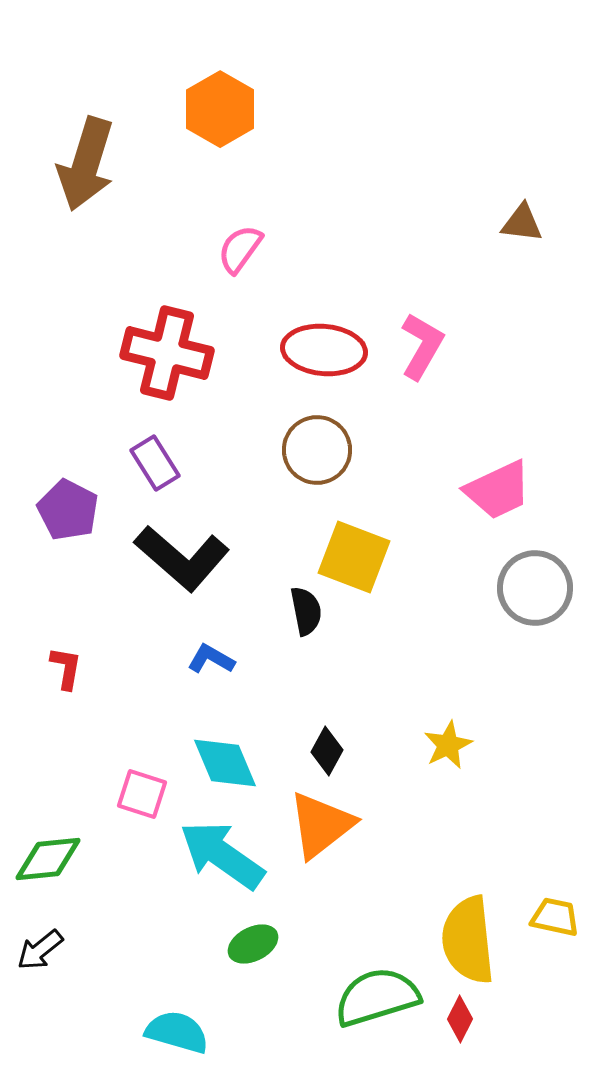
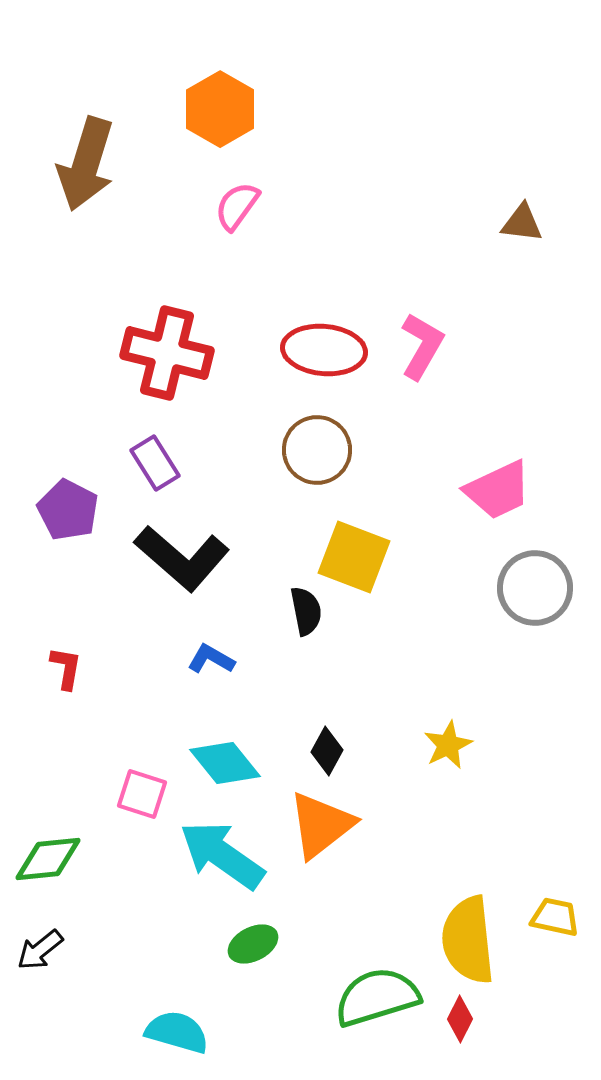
pink semicircle: moved 3 px left, 43 px up
cyan diamond: rotated 16 degrees counterclockwise
